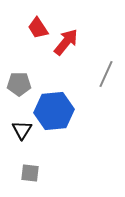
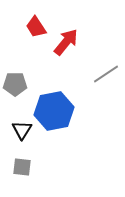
red trapezoid: moved 2 px left, 1 px up
gray line: rotated 32 degrees clockwise
gray pentagon: moved 4 px left
blue hexagon: rotated 6 degrees counterclockwise
gray square: moved 8 px left, 6 px up
